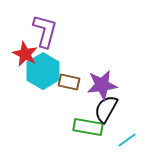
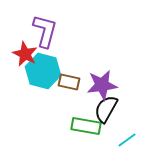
cyan hexagon: rotated 16 degrees counterclockwise
green rectangle: moved 2 px left, 1 px up
